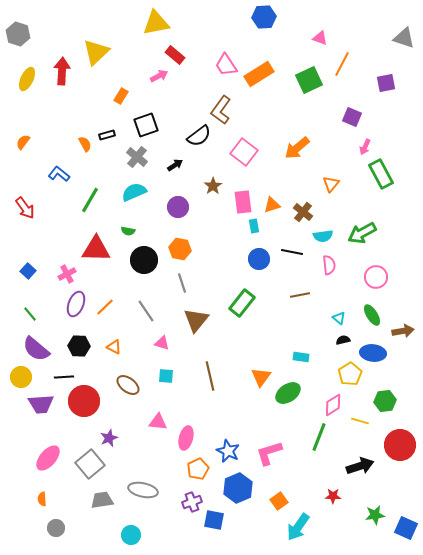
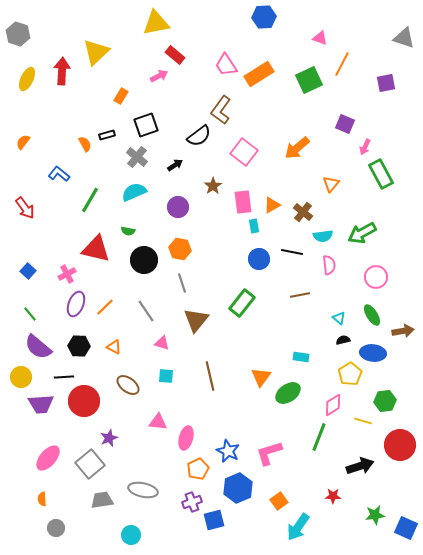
purple square at (352, 117): moved 7 px left, 7 px down
orange triangle at (272, 205): rotated 12 degrees counterclockwise
red triangle at (96, 249): rotated 12 degrees clockwise
purple semicircle at (36, 349): moved 2 px right, 2 px up
yellow line at (360, 421): moved 3 px right
blue square at (214, 520): rotated 25 degrees counterclockwise
